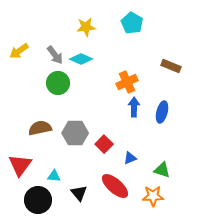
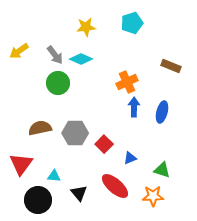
cyan pentagon: rotated 25 degrees clockwise
red triangle: moved 1 px right, 1 px up
